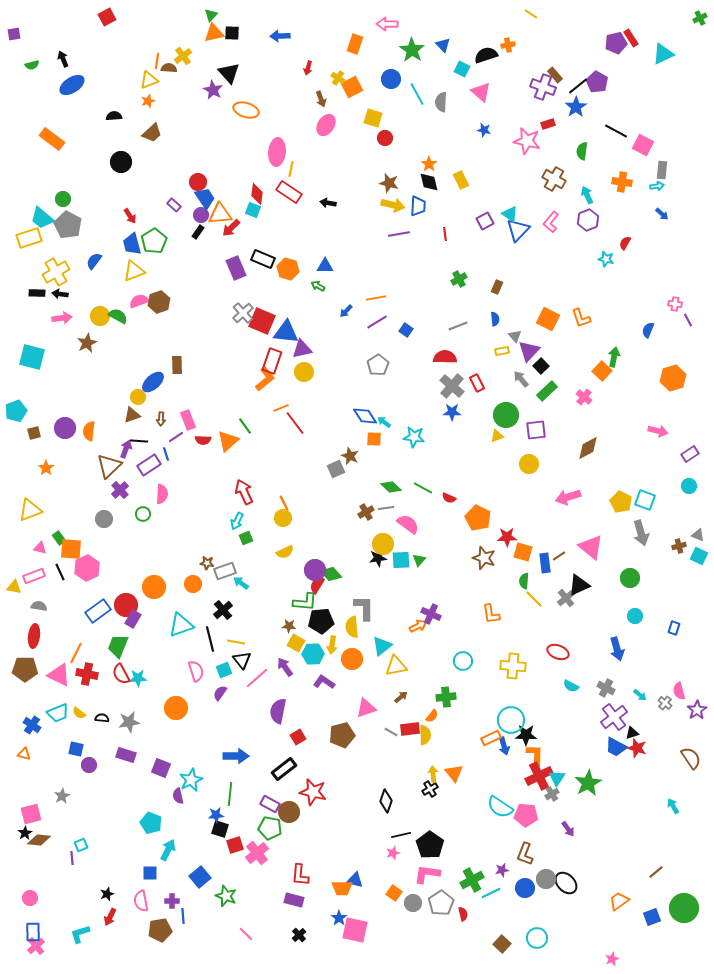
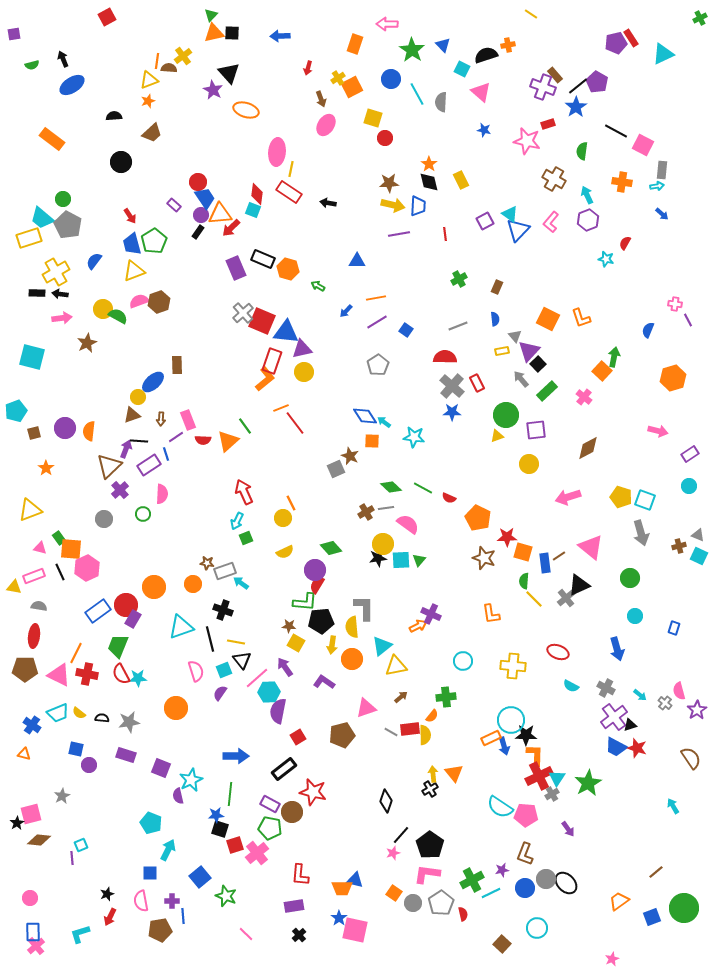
yellow cross at (338, 78): rotated 24 degrees clockwise
brown star at (389, 183): rotated 18 degrees counterclockwise
blue triangle at (325, 266): moved 32 px right, 5 px up
yellow circle at (100, 316): moved 3 px right, 7 px up
black square at (541, 366): moved 3 px left, 2 px up
orange square at (374, 439): moved 2 px left, 2 px down
yellow pentagon at (621, 502): moved 5 px up; rotated 10 degrees counterclockwise
orange line at (284, 503): moved 7 px right
green diamond at (331, 574): moved 26 px up
black cross at (223, 610): rotated 30 degrees counterclockwise
cyan triangle at (181, 625): moved 2 px down
cyan hexagon at (313, 654): moved 44 px left, 38 px down
black triangle at (632, 733): moved 2 px left, 8 px up
brown circle at (289, 812): moved 3 px right
black star at (25, 833): moved 8 px left, 10 px up
black line at (401, 835): rotated 36 degrees counterclockwise
purple rectangle at (294, 900): moved 6 px down; rotated 24 degrees counterclockwise
cyan circle at (537, 938): moved 10 px up
